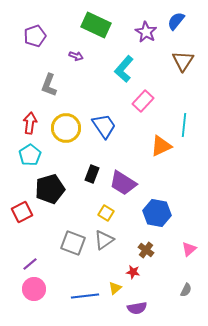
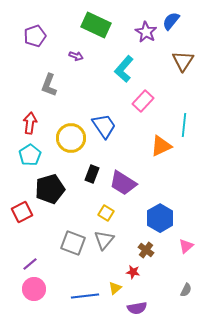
blue semicircle: moved 5 px left
yellow circle: moved 5 px right, 10 px down
blue hexagon: moved 3 px right, 5 px down; rotated 20 degrees clockwise
gray triangle: rotated 15 degrees counterclockwise
pink triangle: moved 3 px left, 3 px up
